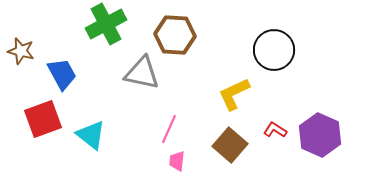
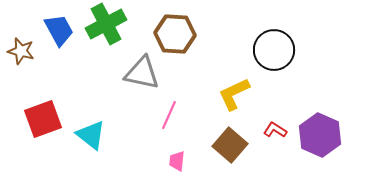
brown hexagon: moved 1 px up
blue trapezoid: moved 3 px left, 44 px up
pink line: moved 14 px up
